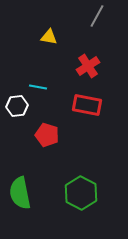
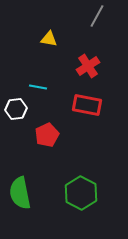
yellow triangle: moved 2 px down
white hexagon: moved 1 px left, 3 px down
red pentagon: rotated 30 degrees clockwise
